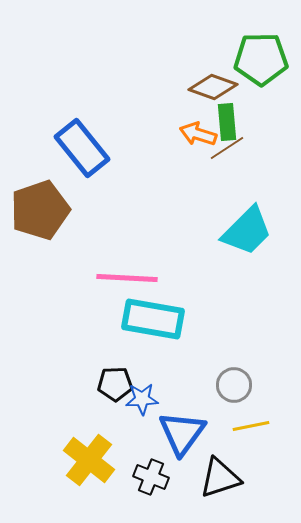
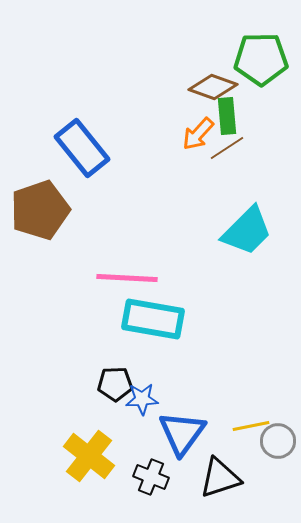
green rectangle: moved 6 px up
orange arrow: rotated 66 degrees counterclockwise
gray circle: moved 44 px right, 56 px down
yellow cross: moved 4 px up
